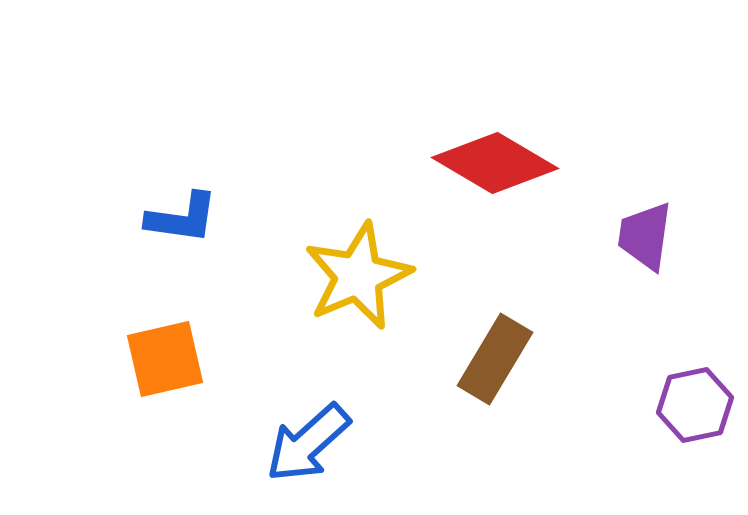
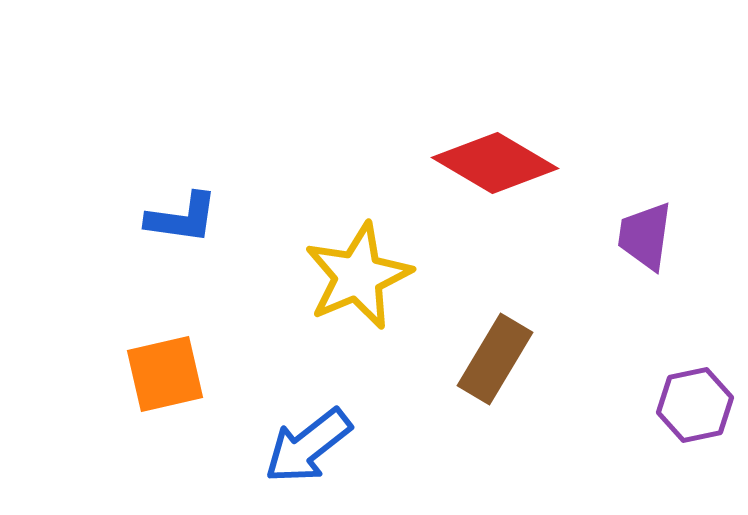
orange square: moved 15 px down
blue arrow: moved 3 px down; rotated 4 degrees clockwise
